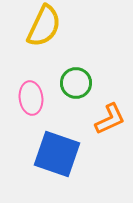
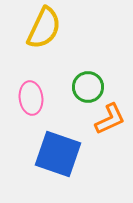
yellow semicircle: moved 2 px down
green circle: moved 12 px right, 4 px down
blue square: moved 1 px right
